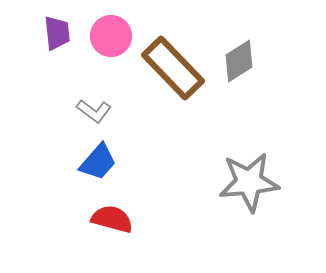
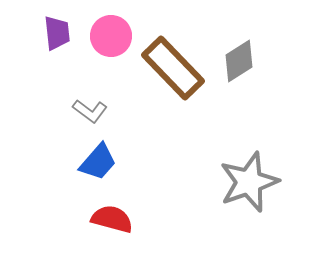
gray L-shape: moved 4 px left
gray star: rotated 14 degrees counterclockwise
